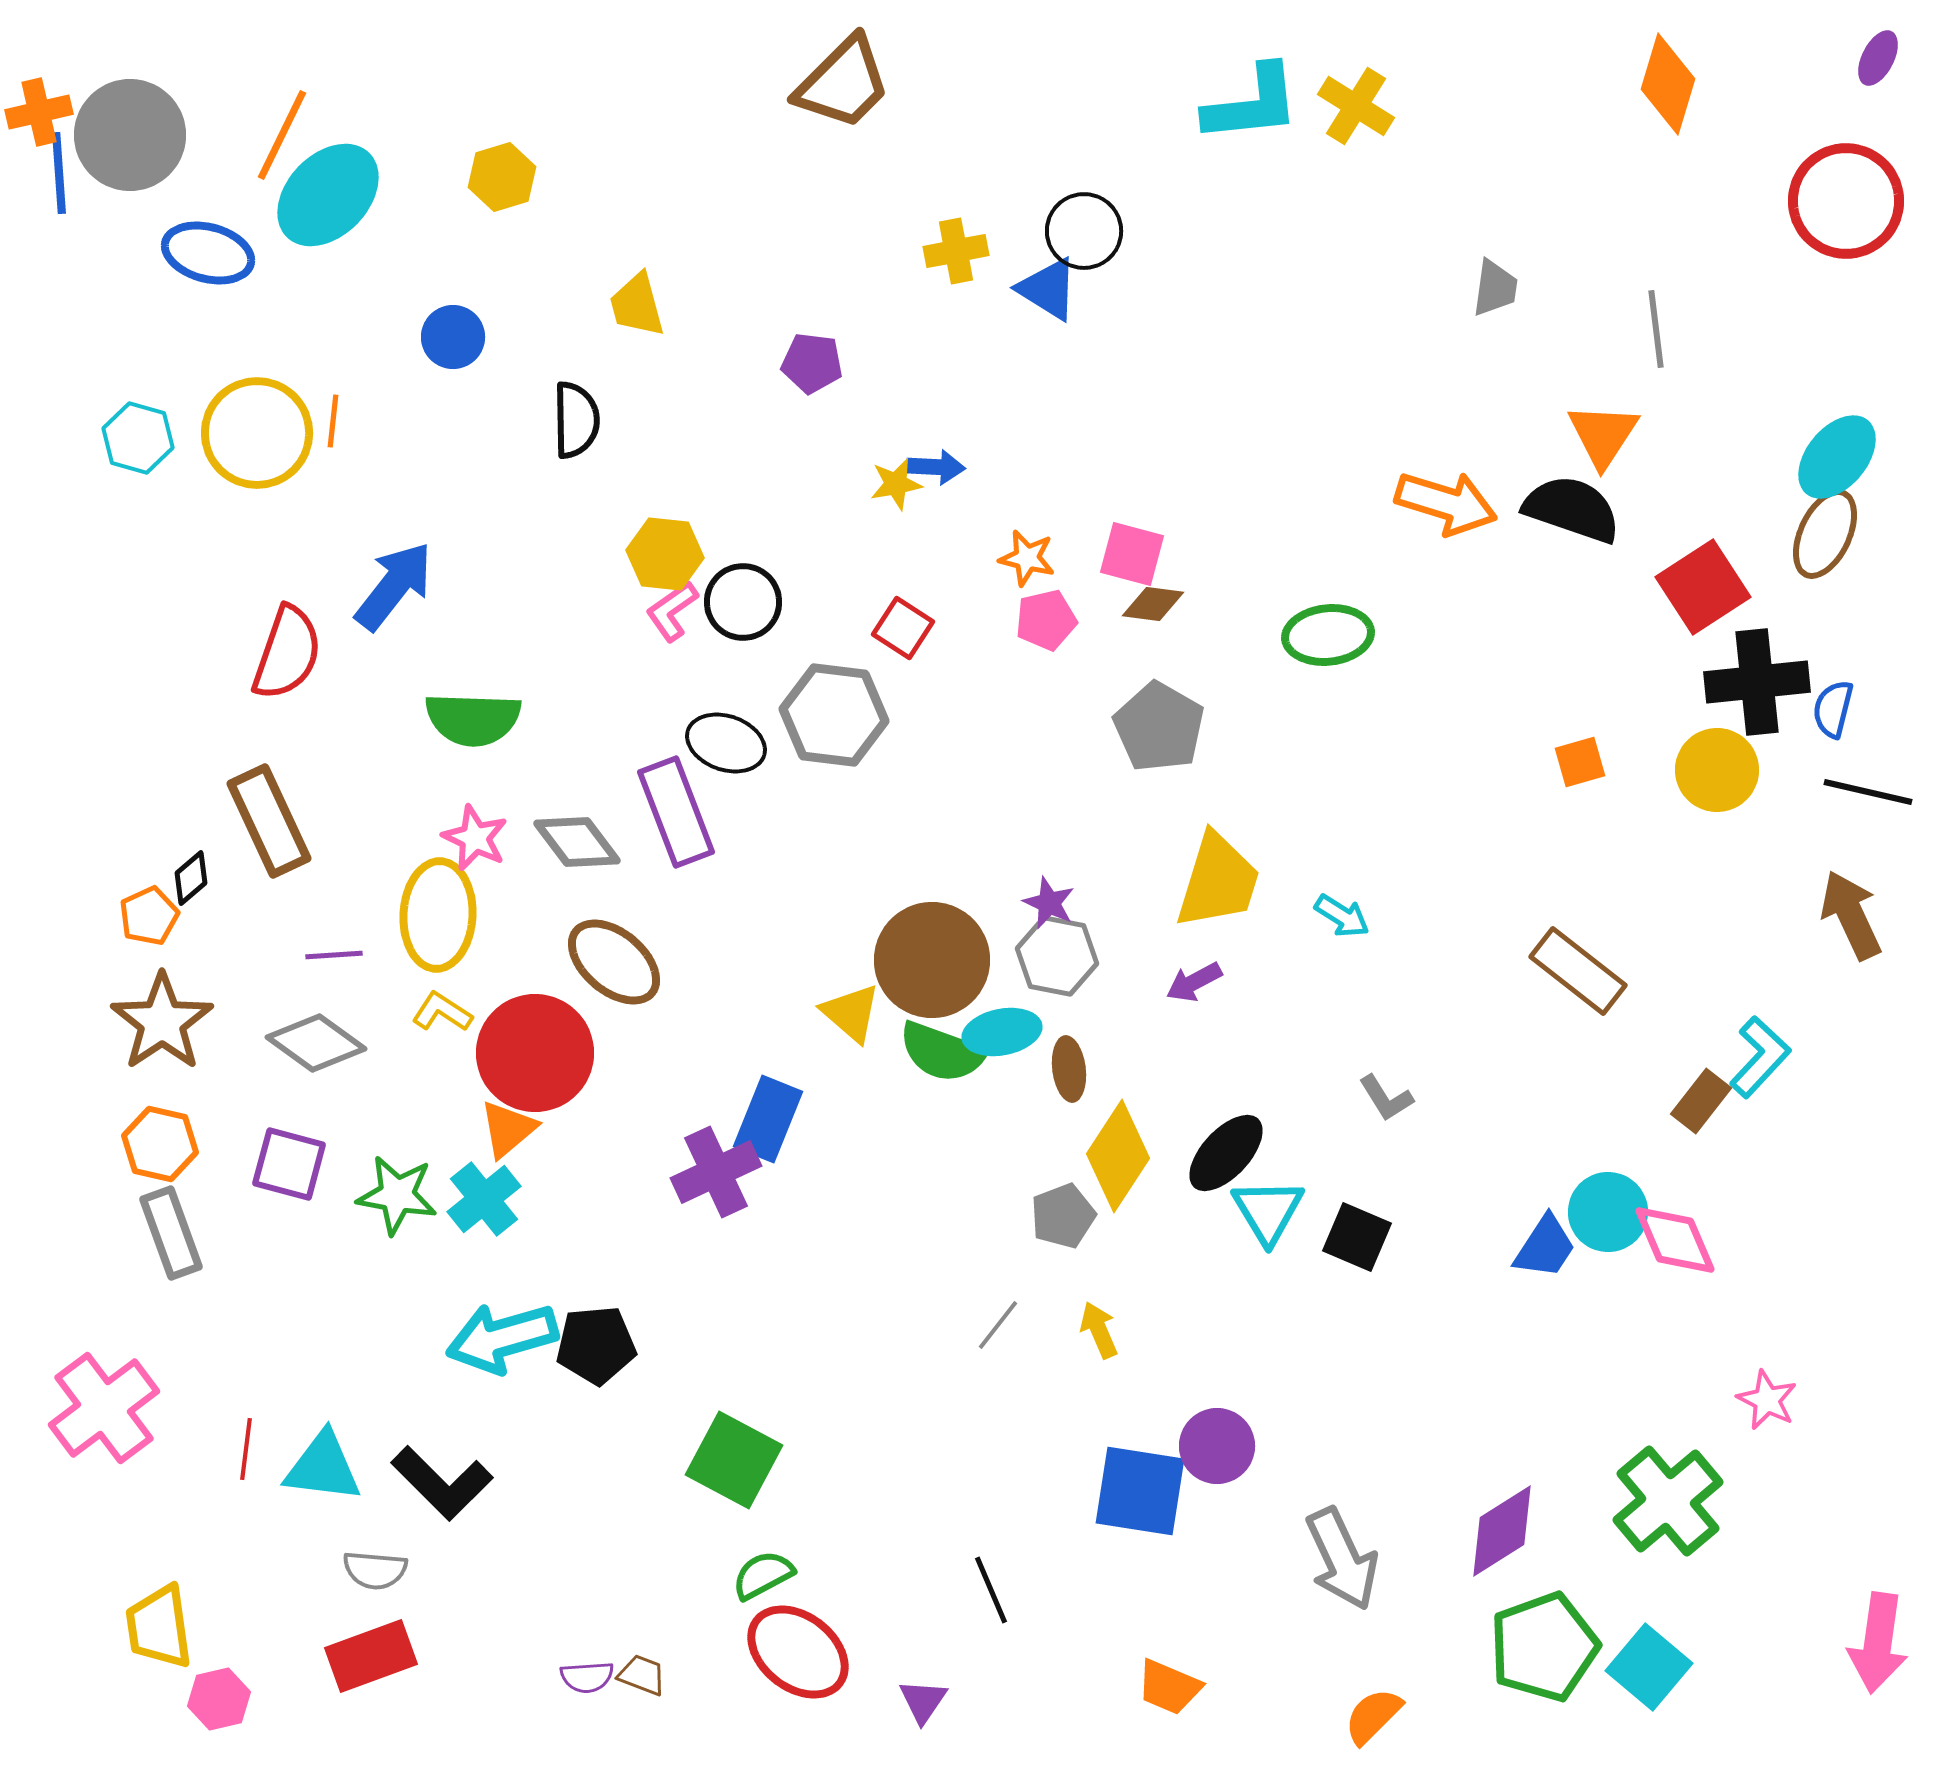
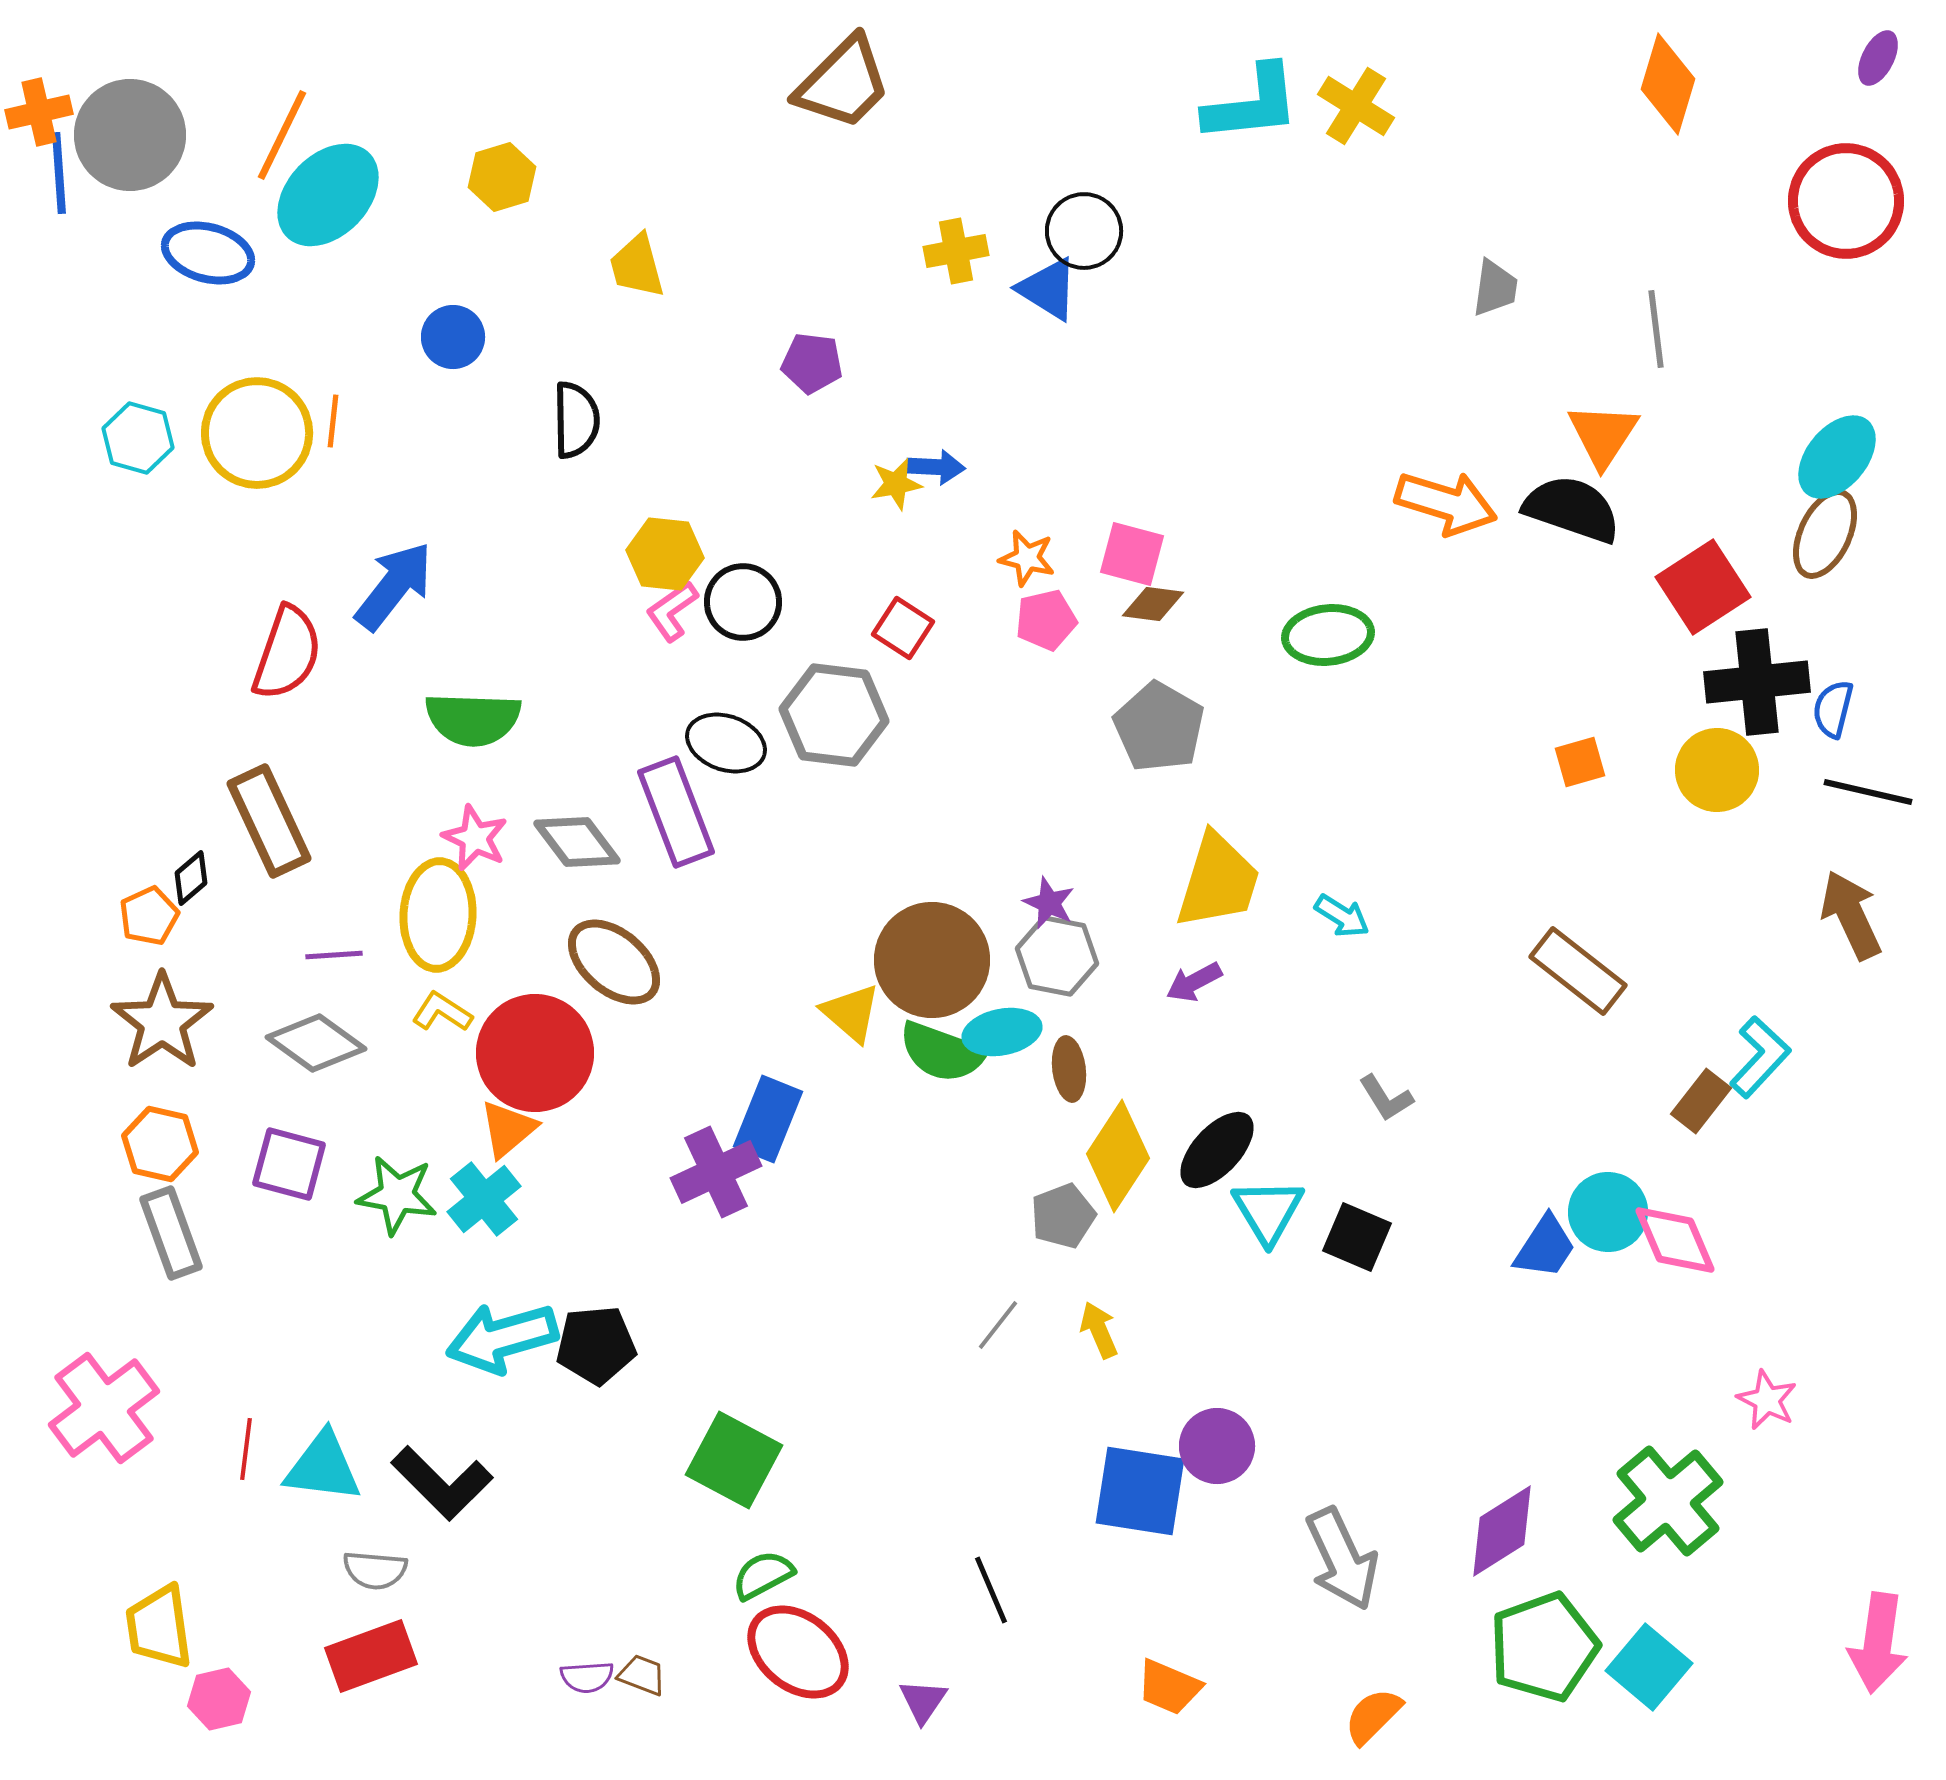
yellow trapezoid at (637, 305): moved 39 px up
black ellipse at (1226, 1153): moved 9 px left, 3 px up
